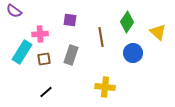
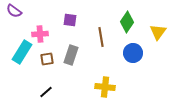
yellow triangle: rotated 24 degrees clockwise
brown square: moved 3 px right
